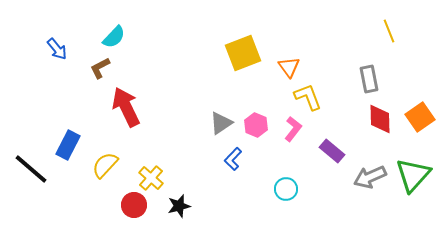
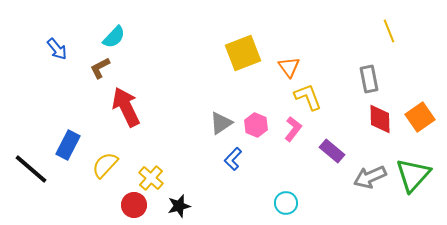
cyan circle: moved 14 px down
